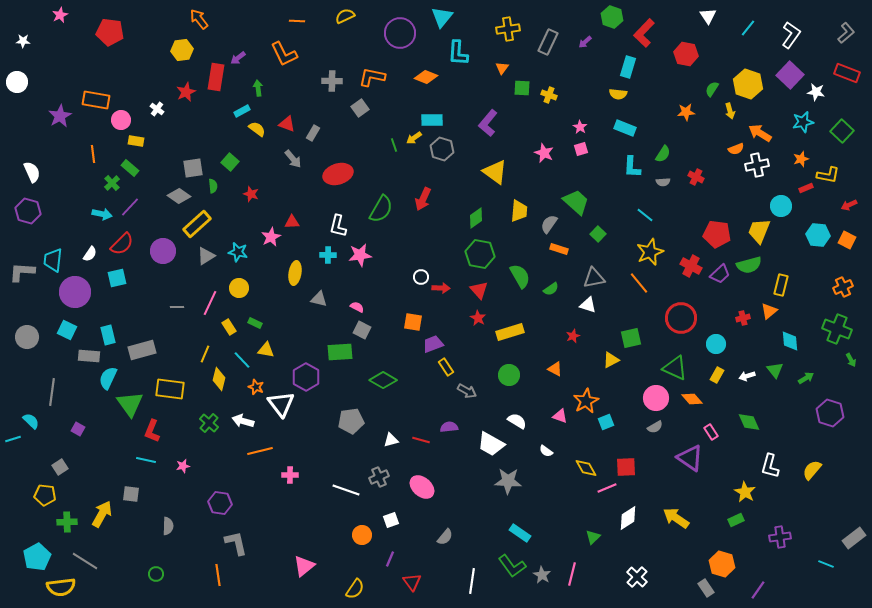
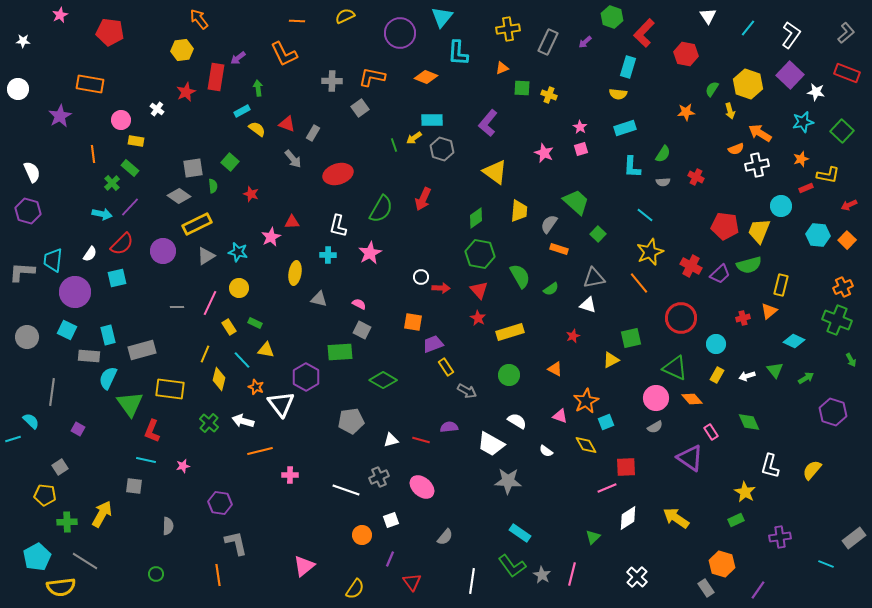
orange triangle at (502, 68): rotated 32 degrees clockwise
white circle at (17, 82): moved 1 px right, 7 px down
orange rectangle at (96, 100): moved 6 px left, 16 px up
cyan rectangle at (625, 128): rotated 40 degrees counterclockwise
yellow rectangle at (197, 224): rotated 16 degrees clockwise
red pentagon at (717, 234): moved 8 px right, 8 px up
orange square at (847, 240): rotated 18 degrees clockwise
pink star at (360, 255): moved 10 px right, 2 px up; rotated 20 degrees counterclockwise
pink semicircle at (357, 307): moved 2 px right, 3 px up
green cross at (837, 329): moved 9 px up
cyan diamond at (790, 341): moved 4 px right; rotated 60 degrees counterclockwise
purple hexagon at (830, 413): moved 3 px right, 1 px up
yellow diamond at (586, 468): moved 23 px up
gray square at (131, 494): moved 3 px right, 8 px up
